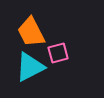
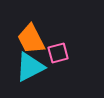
orange trapezoid: moved 7 px down
